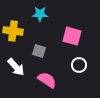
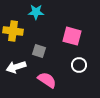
cyan star: moved 4 px left, 2 px up
white arrow: rotated 114 degrees clockwise
